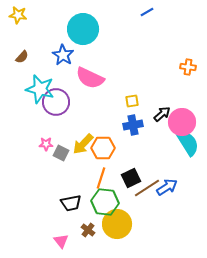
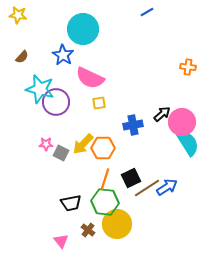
yellow square: moved 33 px left, 2 px down
orange line: moved 4 px right, 1 px down
